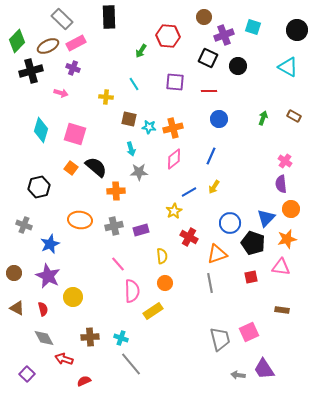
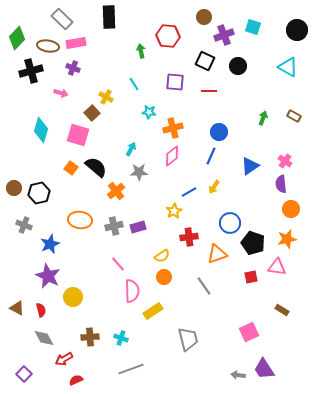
green diamond at (17, 41): moved 3 px up
pink rectangle at (76, 43): rotated 18 degrees clockwise
brown ellipse at (48, 46): rotated 35 degrees clockwise
green arrow at (141, 51): rotated 136 degrees clockwise
black square at (208, 58): moved 3 px left, 3 px down
yellow cross at (106, 97): rotated 24 degrees clockwise
brown square at (129, 119): moved 37 px left, 6 px up; rotated 35 degrees clockwise
blue circle at (219, 119): moved 13 px down
cyan star at (149, 127): moved 15 px up
pink square at (75, 134): moved 3 px right, 1 px down
cyan arrow at (131, 149): rotated 136 degrees counterclockwise
pink diamond at (174, 159): moved 2 px left, 3 px up
black hexagon at (39, 187): moved 6 px down
orange cross at (116, 191): rotated 36 degrees counterclockwise
blue triangle at (266, 218): moved 16 px left, 52 px up; rotated 12 degrees clockwise
purple rectangle at (141, 230): moved 3 px left, 3 px up
red cross at (189, 237): rotated 36 degrees counterclockwise
yellow semicircle at (162, 256): rotated 63 degrees clockwise
pink triangle at (281, 267): moved 4 px left
brown circle at (14, 273): moved 85 px up
orange circle at (165, 283): moved 1 px left, 6 px up
gray line at (210, 283): moved 6 px left, 3 px down; rotated 24 degrees counterclockwise
red semicircle at (43, 309): moved 2 px left, 1 px down
brown rectangle at (282, 310): rotated 24 degrees clockwise
gray trapezoid at (220, 339): moved 32 px left
red arrow at (64, 359): rotated 48 degrees counterclockwise
gray line at (131, 364): moved 5 px down; rotated 70 degrees counterclockwise
purple square at (27, 374): moved 3 px left
red semicircle at (84, 381): moved 8 px left, 1 px up
